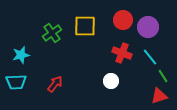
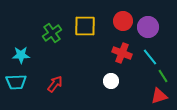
red circle: moved 1 px down
cyan star: rotated 12 degrees clockwise
